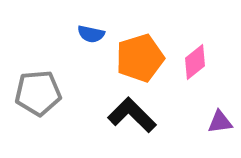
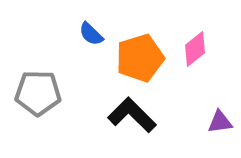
blue semicircle: rotated 32 degrees clockwise
pink diamond: moved 13 px up
gray pentagon: rotated 6 degrees clockwise
